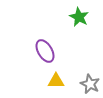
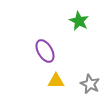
green star: moved 4 px down
